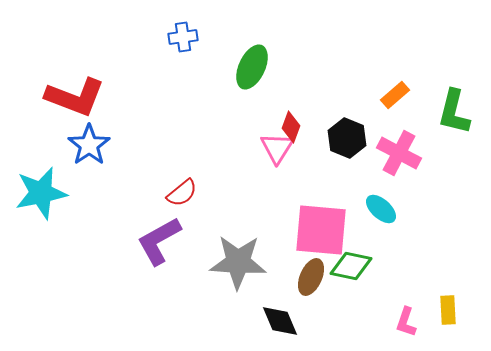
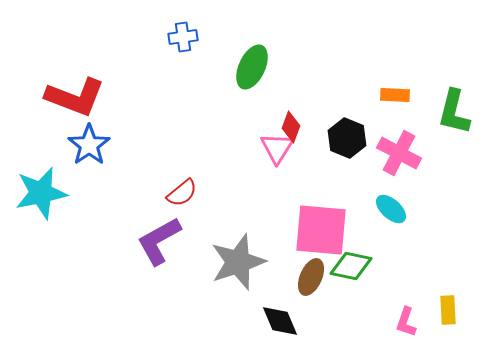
orange rectangle: rotated 44 degrees clockwise
cyan ellipse: moved 10 px right
gray star: rotated 22 degrees counterclockwise
